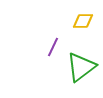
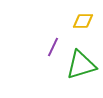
green triangle: moved 2 px up; rotated 20 degrees clockwise
